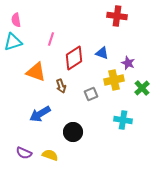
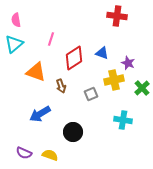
cyan triangle: moved 1 px right, 2 px down; rotated 24 degrees counterclockwise
